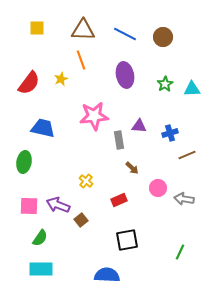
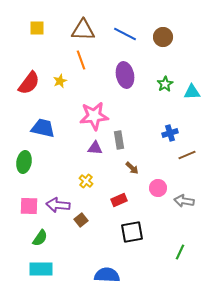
yellow star: moved 1 px left, 2 px down
cyan triangle: moved 3 px down
purple triangle: moved 44 px left, 22 px down
gray arrow: moved 2 px down
purple arrow: rotated 15 degrees counterclockwise
black square: moved 5 px right, 8 px up
